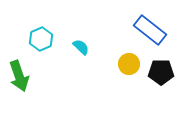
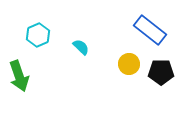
cyan hexagon: moved 3 px left, 4 px up
